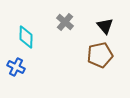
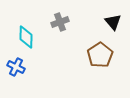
gray cross: moved 5 px left; rotated 30 degrees clockwise
black triangle: moved 8 px right, 4 px up
brown pentagon: rotated 20 degrees counterclockwise
